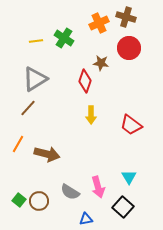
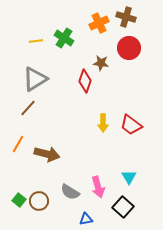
yellow arrow: moved 12 px right, 8 px down
